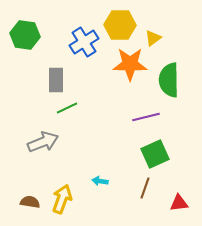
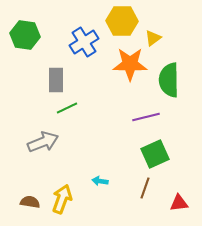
yellow hexagon: moved 2 px right, 4 px up
